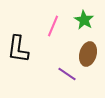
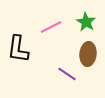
green star: moved 2 px right, 2 px down
pink line: moved 2 px left, 1 px down; rotated 40 degrees clockwise
brown ellipse: rotated 10 degrees counterclockwise
